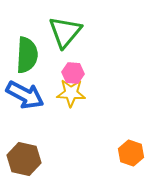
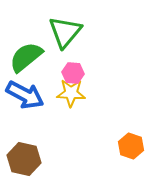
green semicircle: moved 1 px left, 2 px down; rotated 132 degrees counterclockwise
orange hexagon: moved 7 px up
